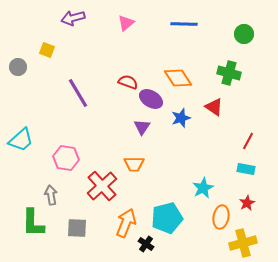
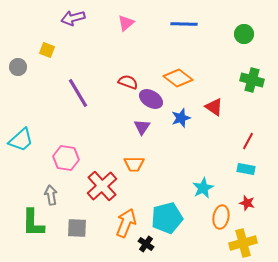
green cross: moved 23 px right, 7 px down
orange diamond: rotated 20 degrees counterclockwise
red star: rotated 28 degrees counterclockwise
